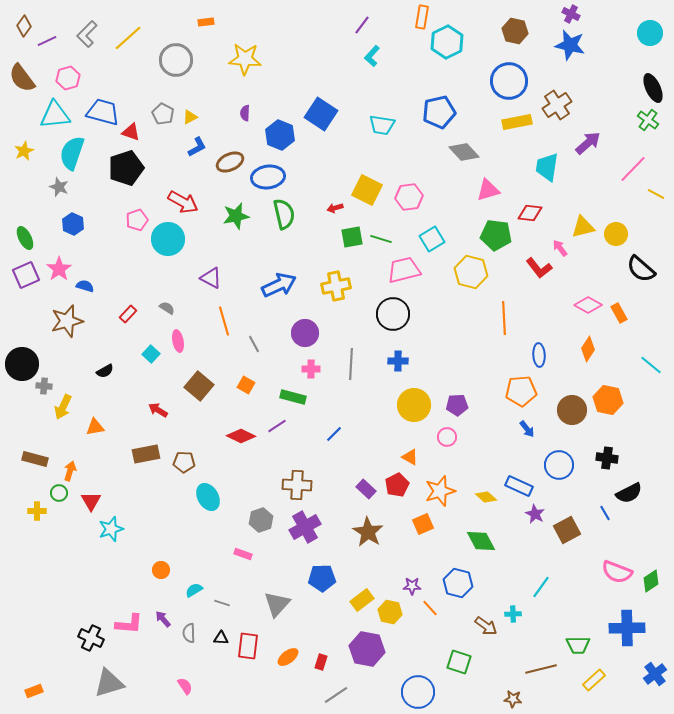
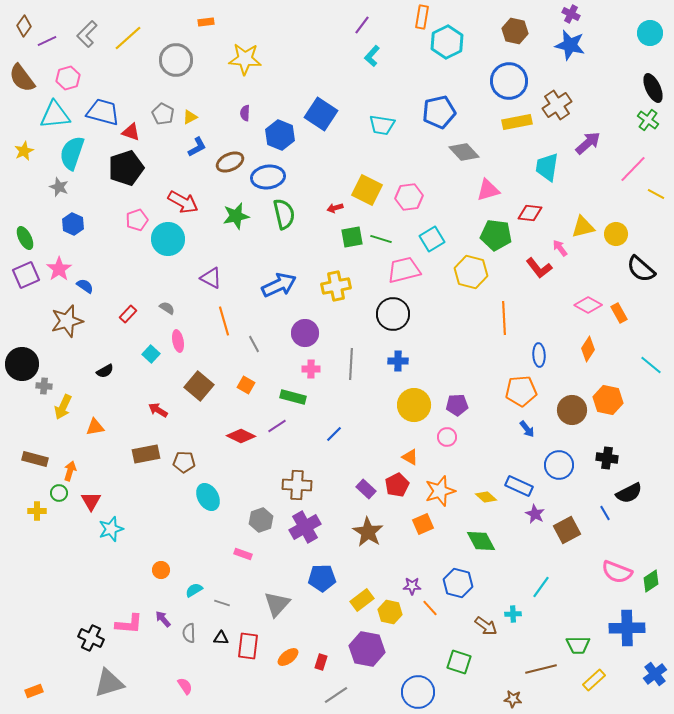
blue semicircle at (85, 286): rotated 18 degrees clockwise
